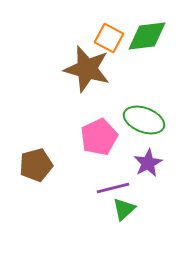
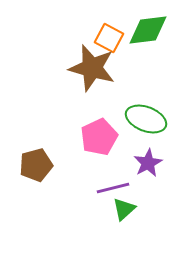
green diamond: moved 1 px right, 6 px up
brown star: moved 5 px right, 1 px up
green ellipse: moved 2 px right, 1 px up
